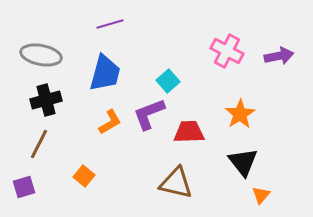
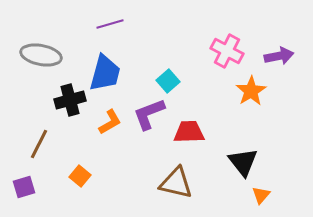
black cross: moved 24 px right
orange star: moved 11 px right, 23 px up
orange square: moved 4 px left
